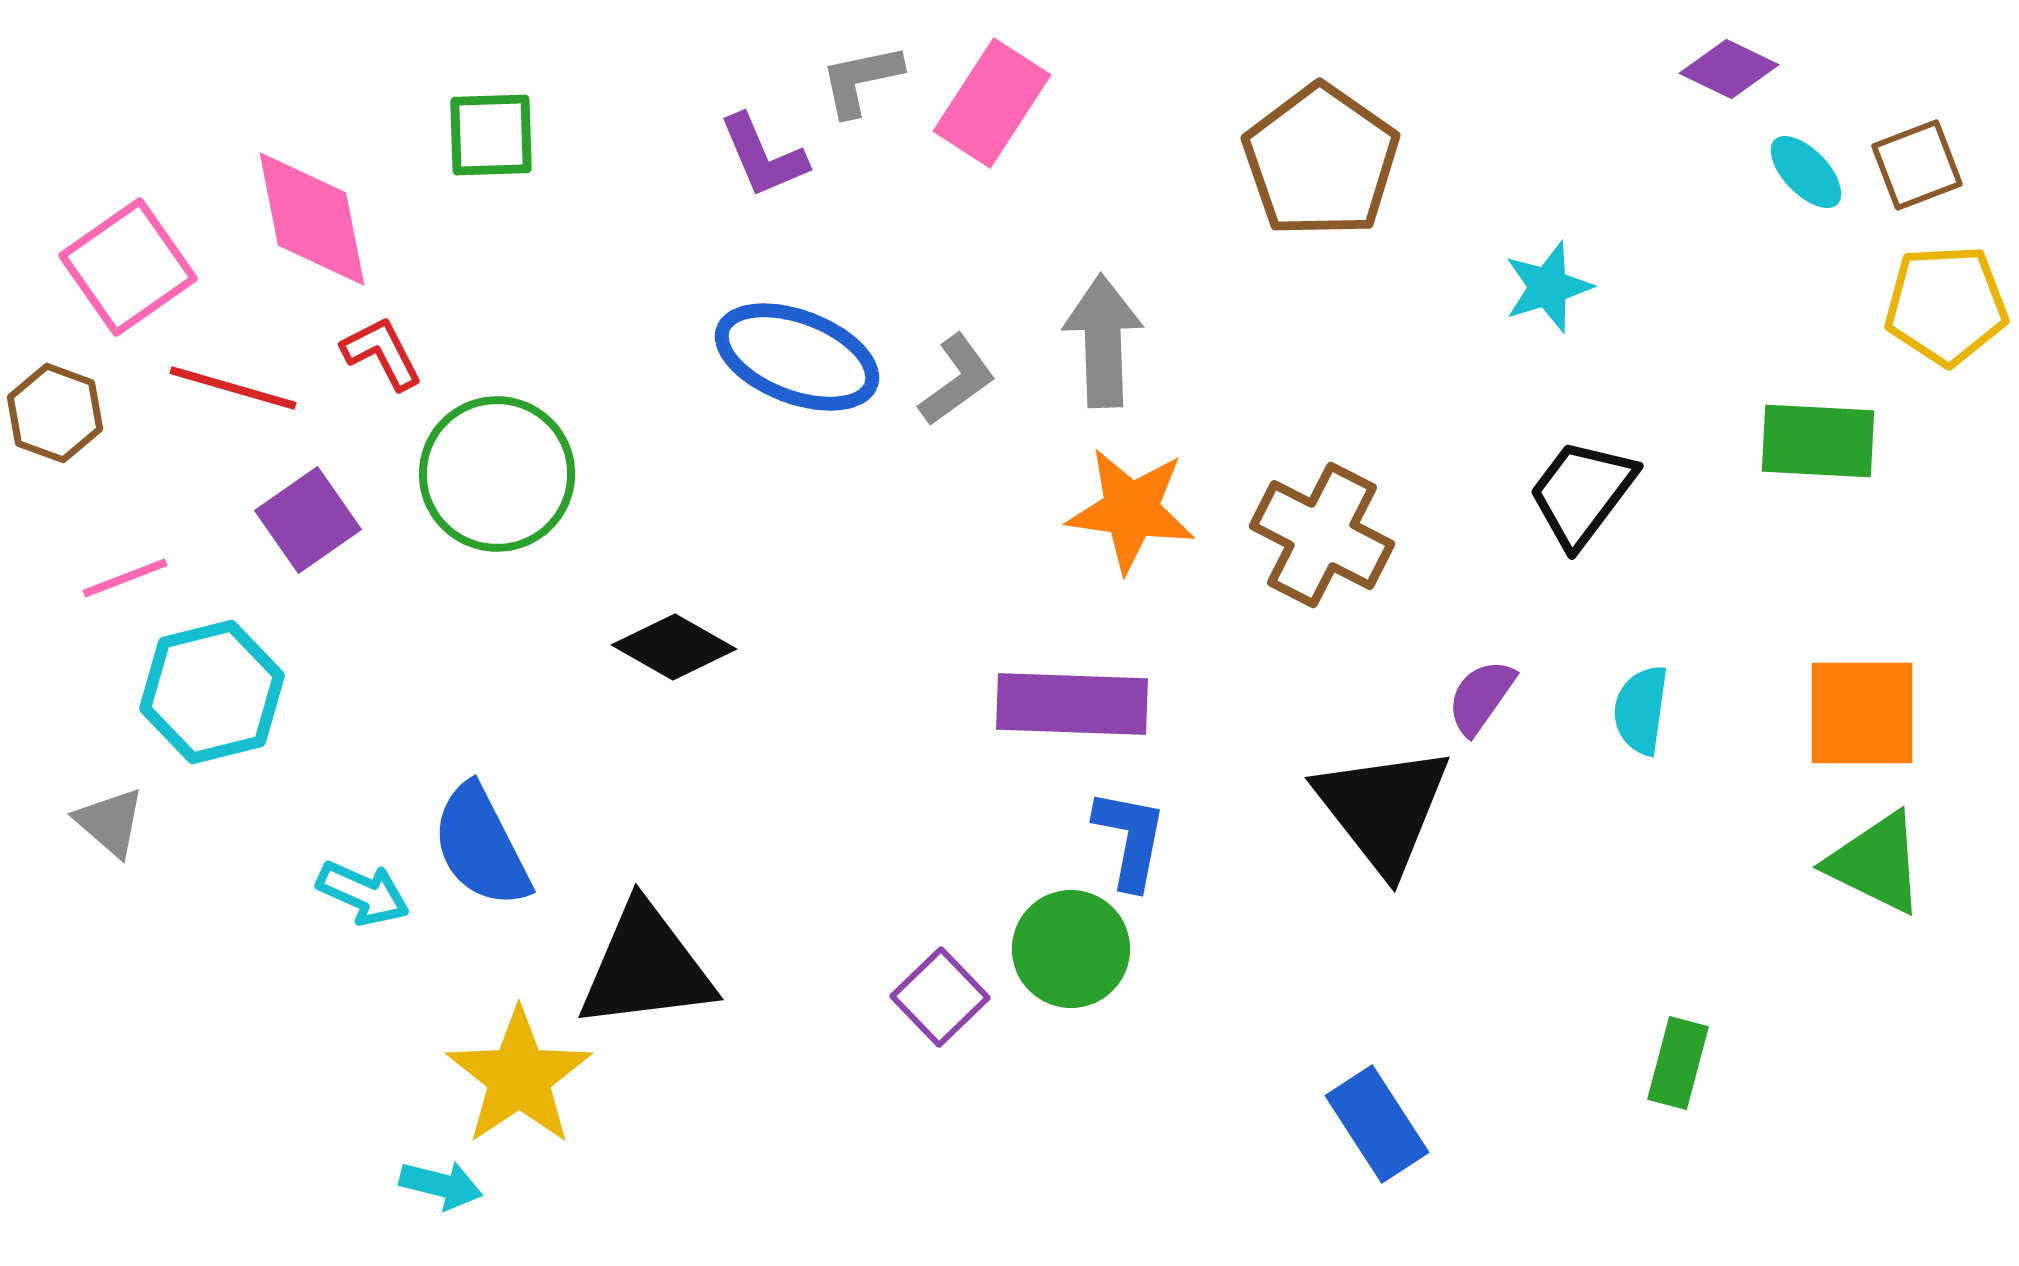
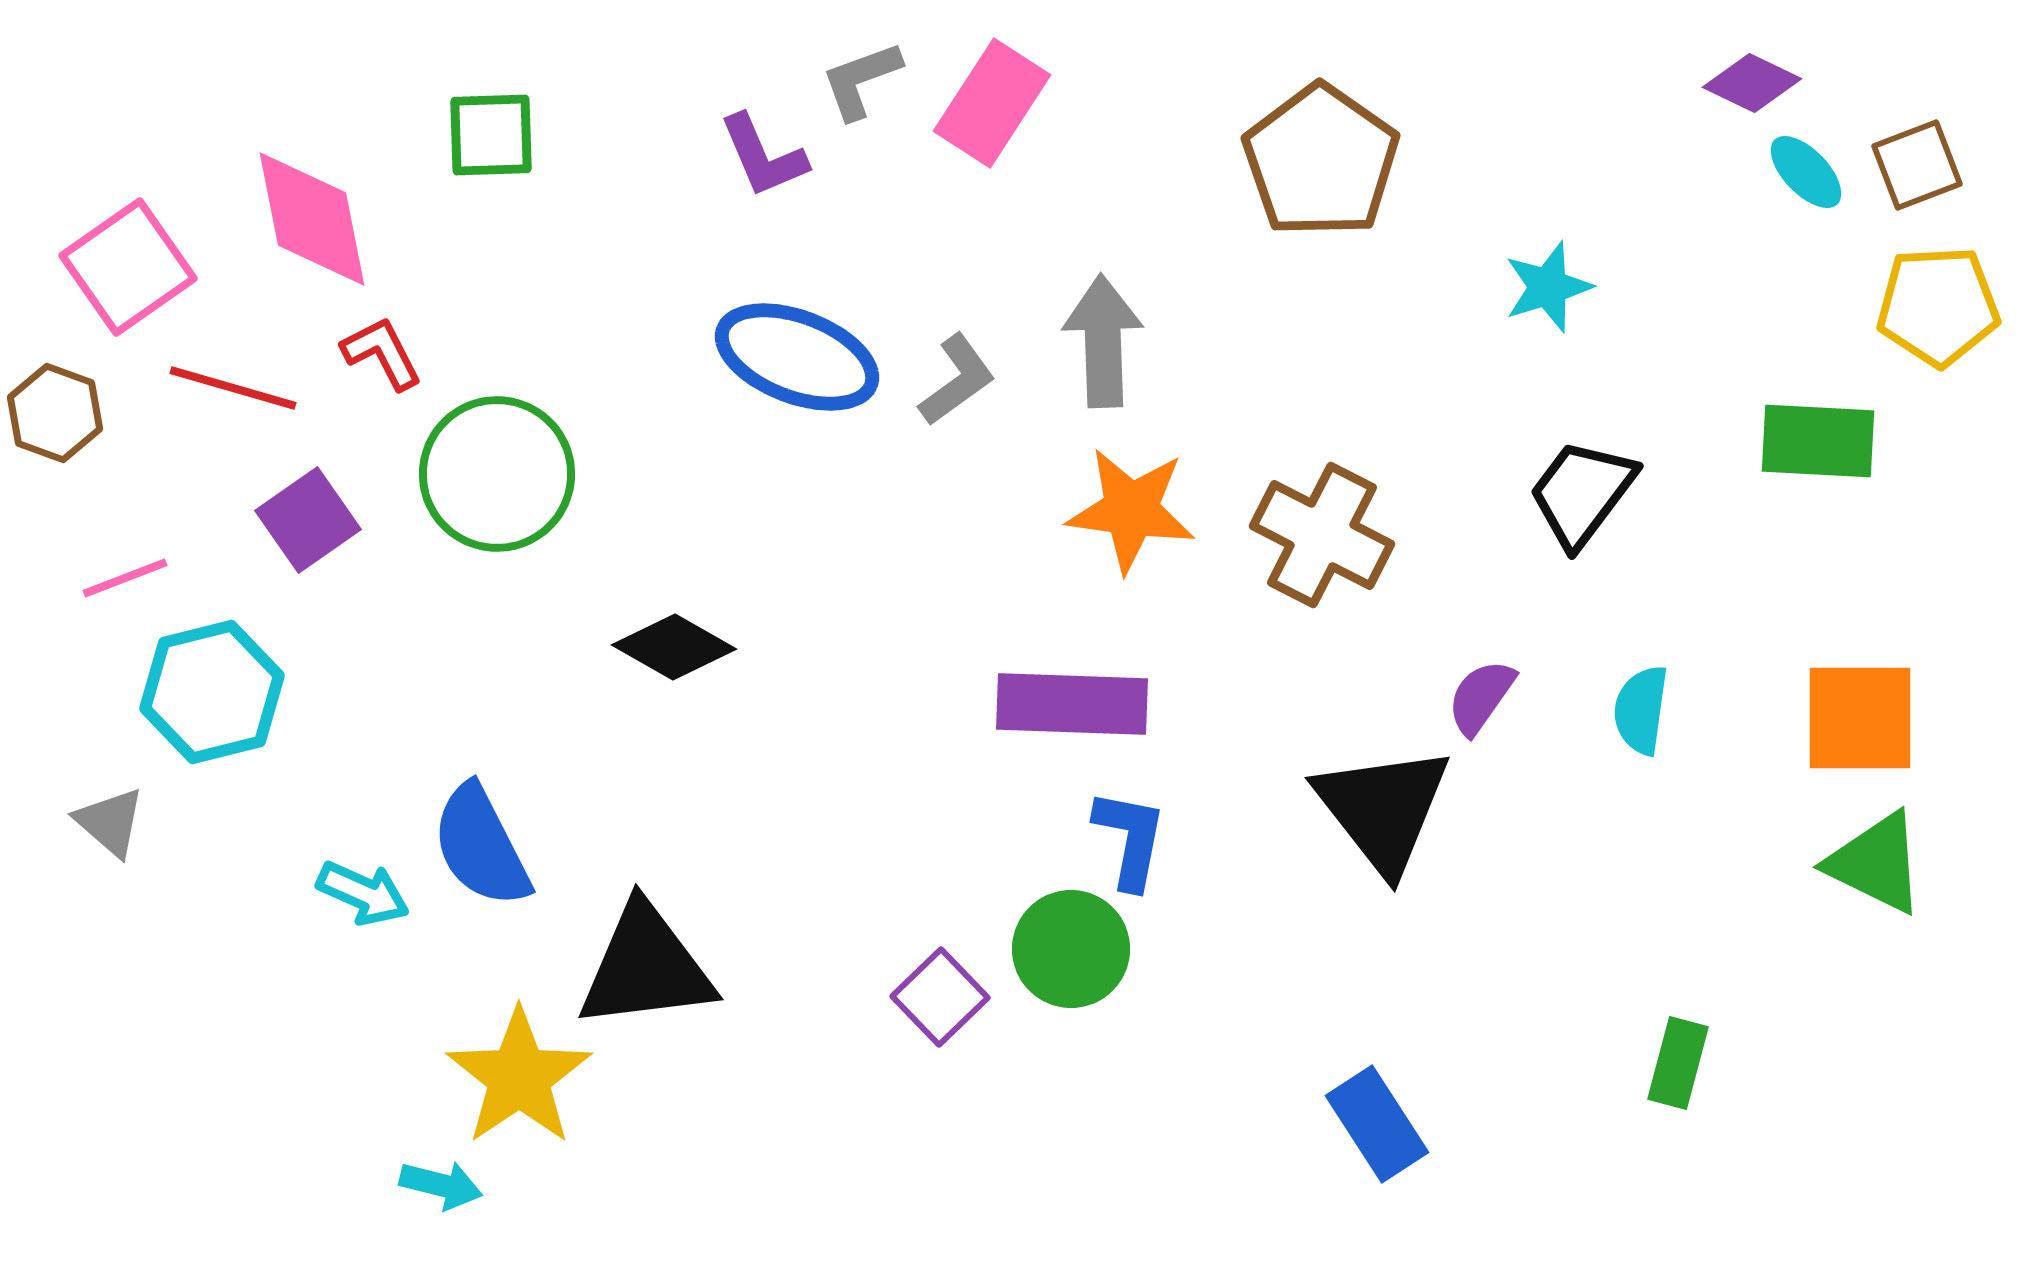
purple diamond at (1729, 69): moved 23 px right, 14 px down
gray L-shape at (861, 80): rotated 8 degrees counterclockwise
yellow pentagon at (1946, 305): moved 8 px left, 1 px down
orange square at (1862, 713): moved 2 px left, 5 px down
